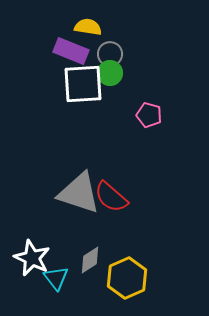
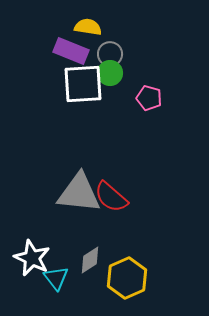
pink pentagon: moved 17 px up
gray triangle: rotated 12 degrees counterclockwise
